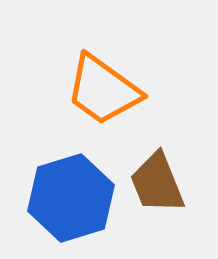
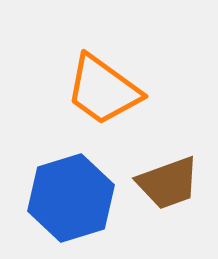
brown trapezoid: moved 11 px right; rotated 88 degrees counterclockwise
